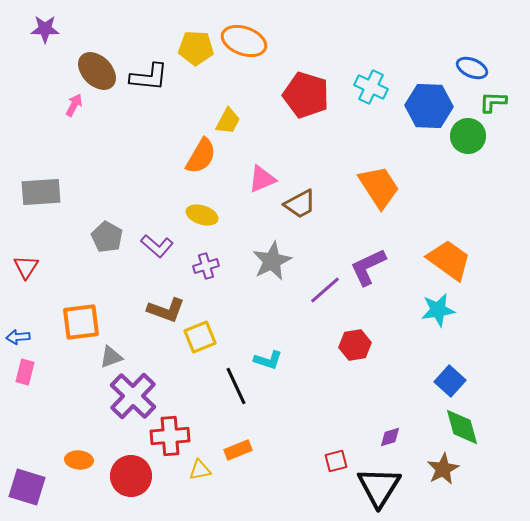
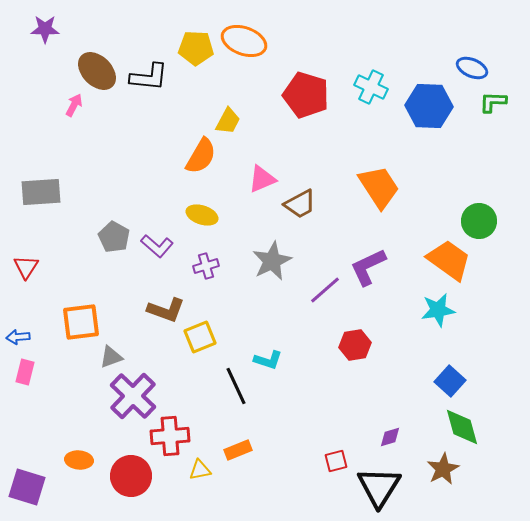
green circle at (468, 136): moved 11 px right, 85 px down
gray pentagon at (107, 237): moved 7 px right
